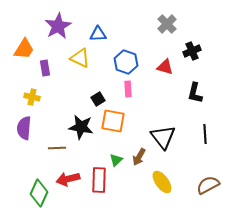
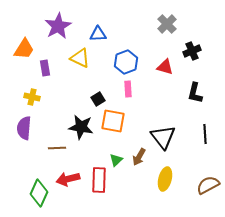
blue hexagon: rotated 20 degrees clockwise
yellow ellipse: moved 3 px right, 3 px up; rotated 50 degrees clockwise
